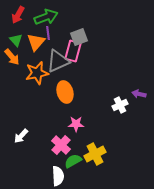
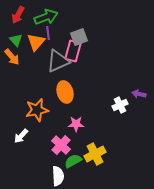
orange star: moved 37 px down
